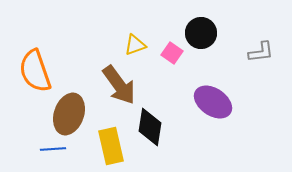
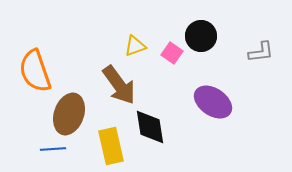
black circle: moved 3 px down
yellow triangle: moved 1 px down
black diamond: rotated 18 degrees counterclockwise
